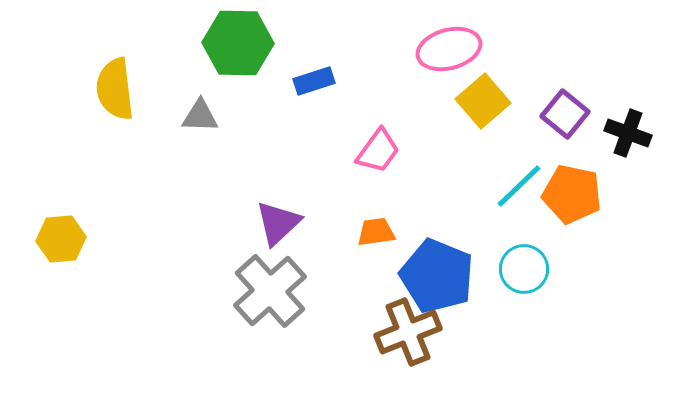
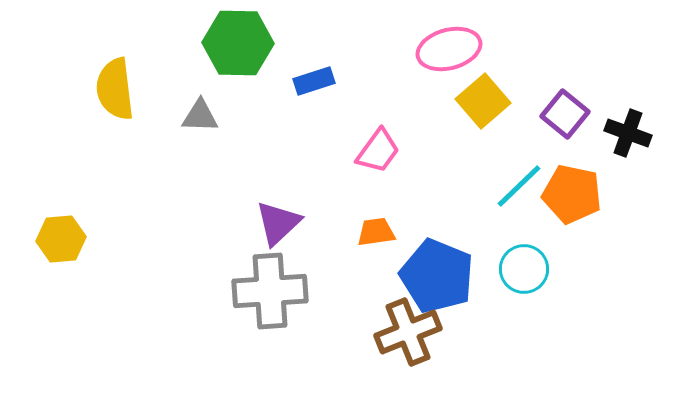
gray cross: rotated 38 degrees clockwise
